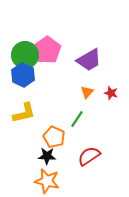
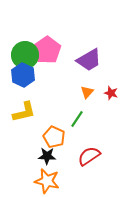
yellow L-shape: moved 1 px up
